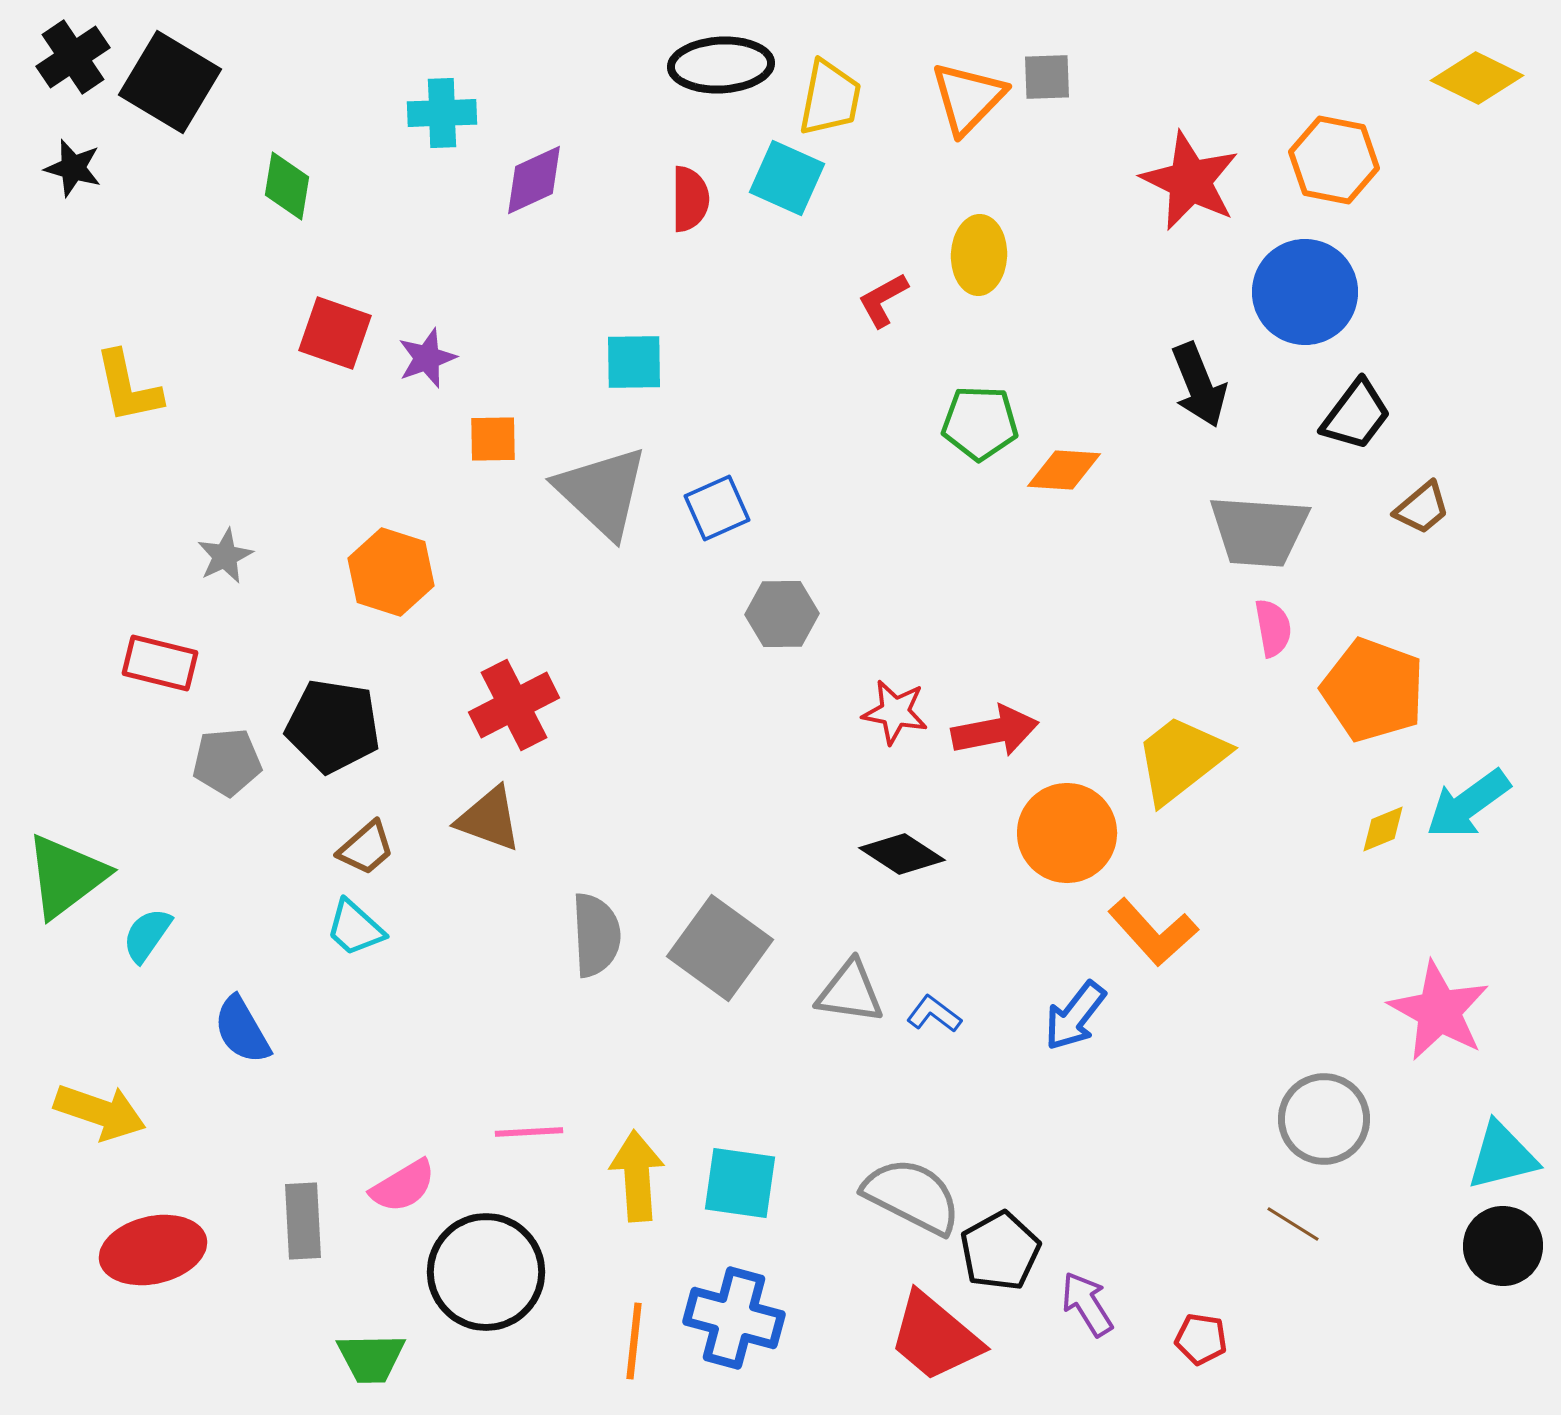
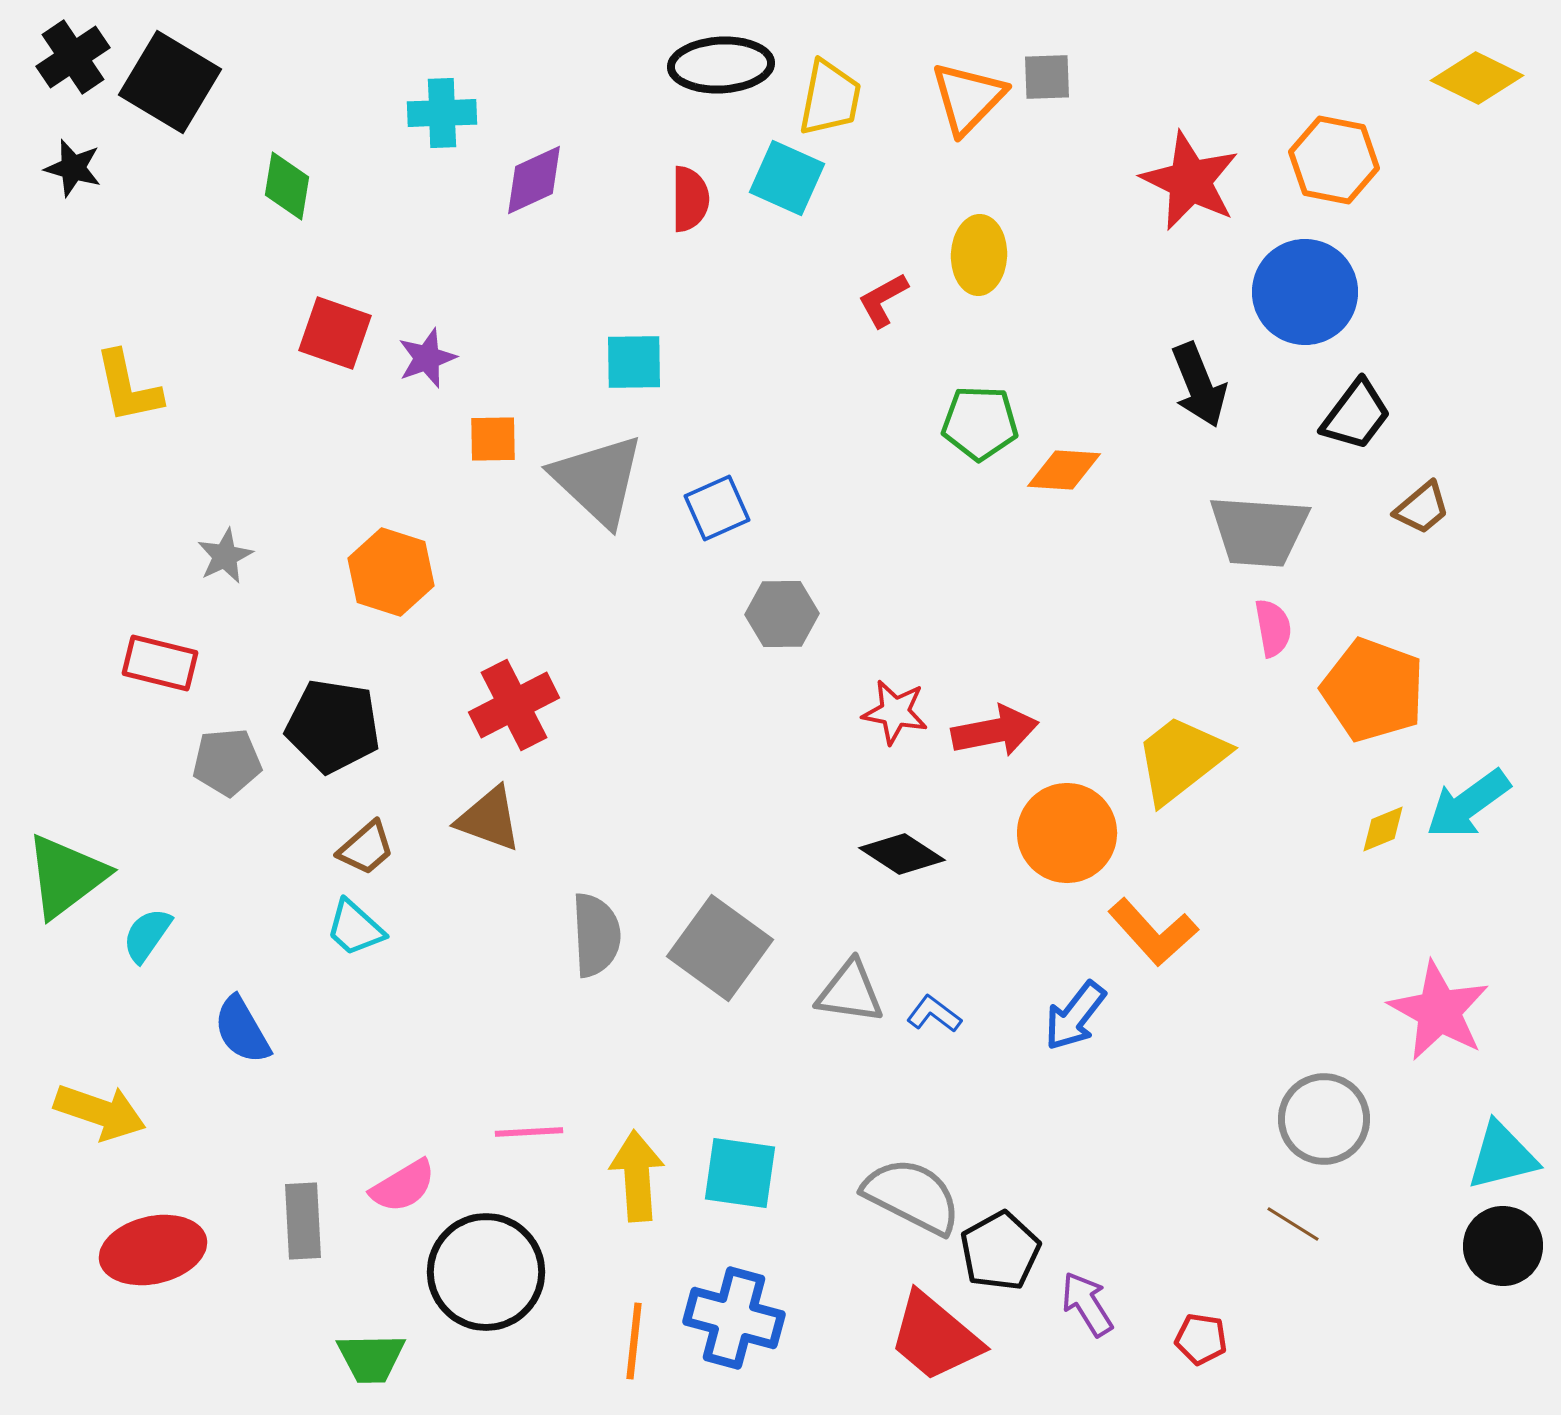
gray triangle at (602, 492): moved 4 px left, 12 px up
cyan square at (740, 1183): moved 10 px up
